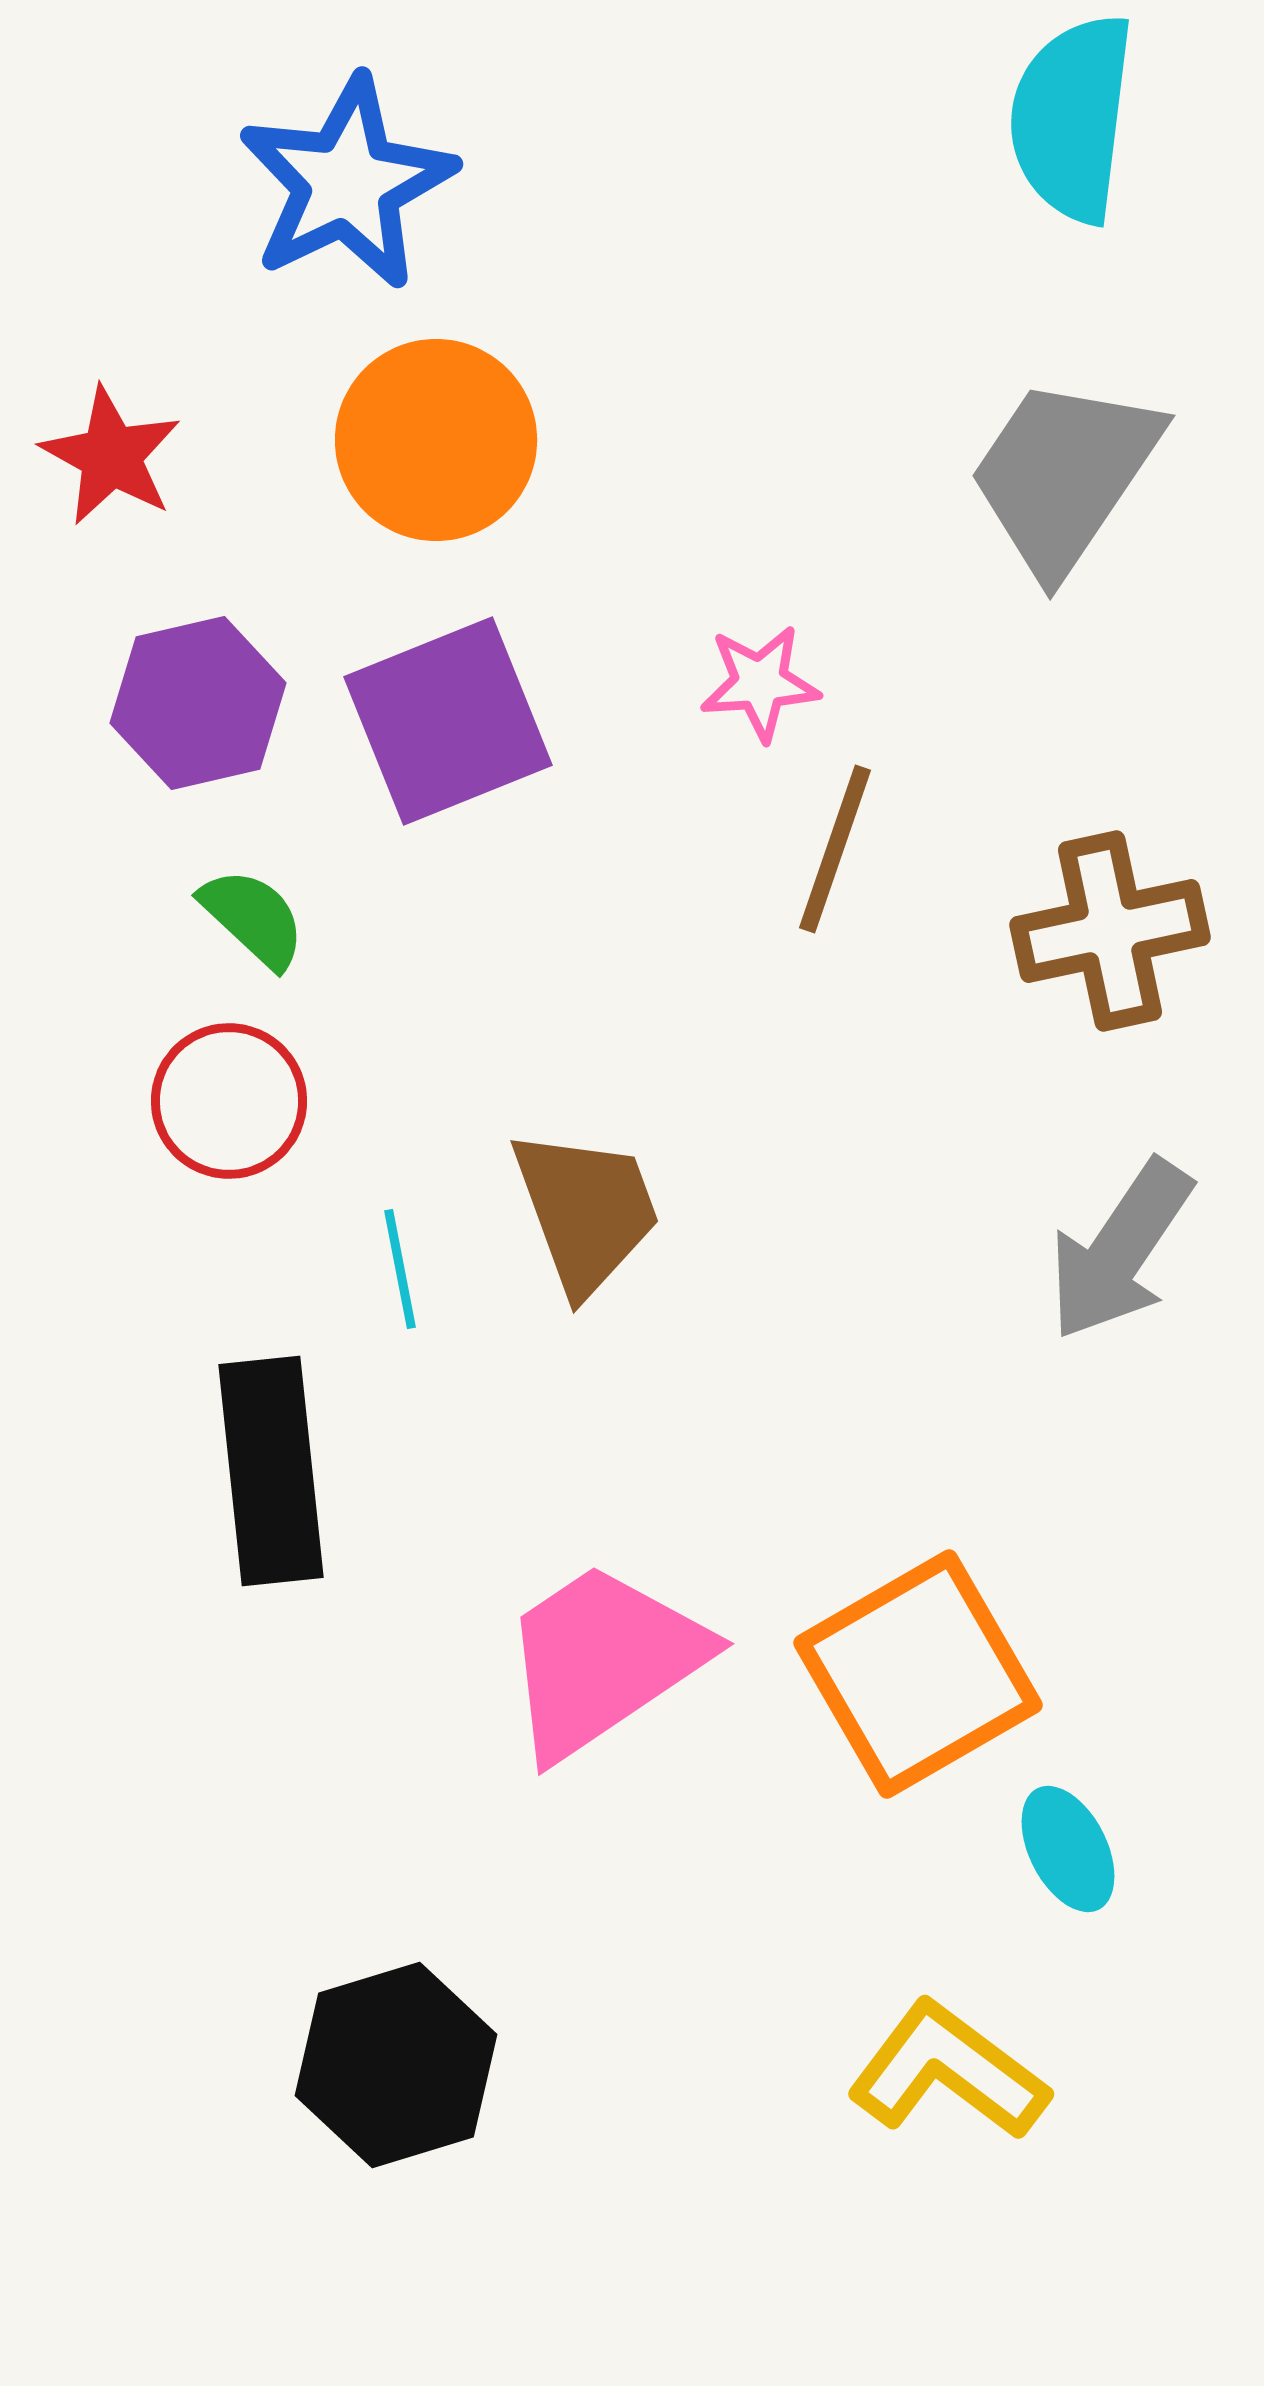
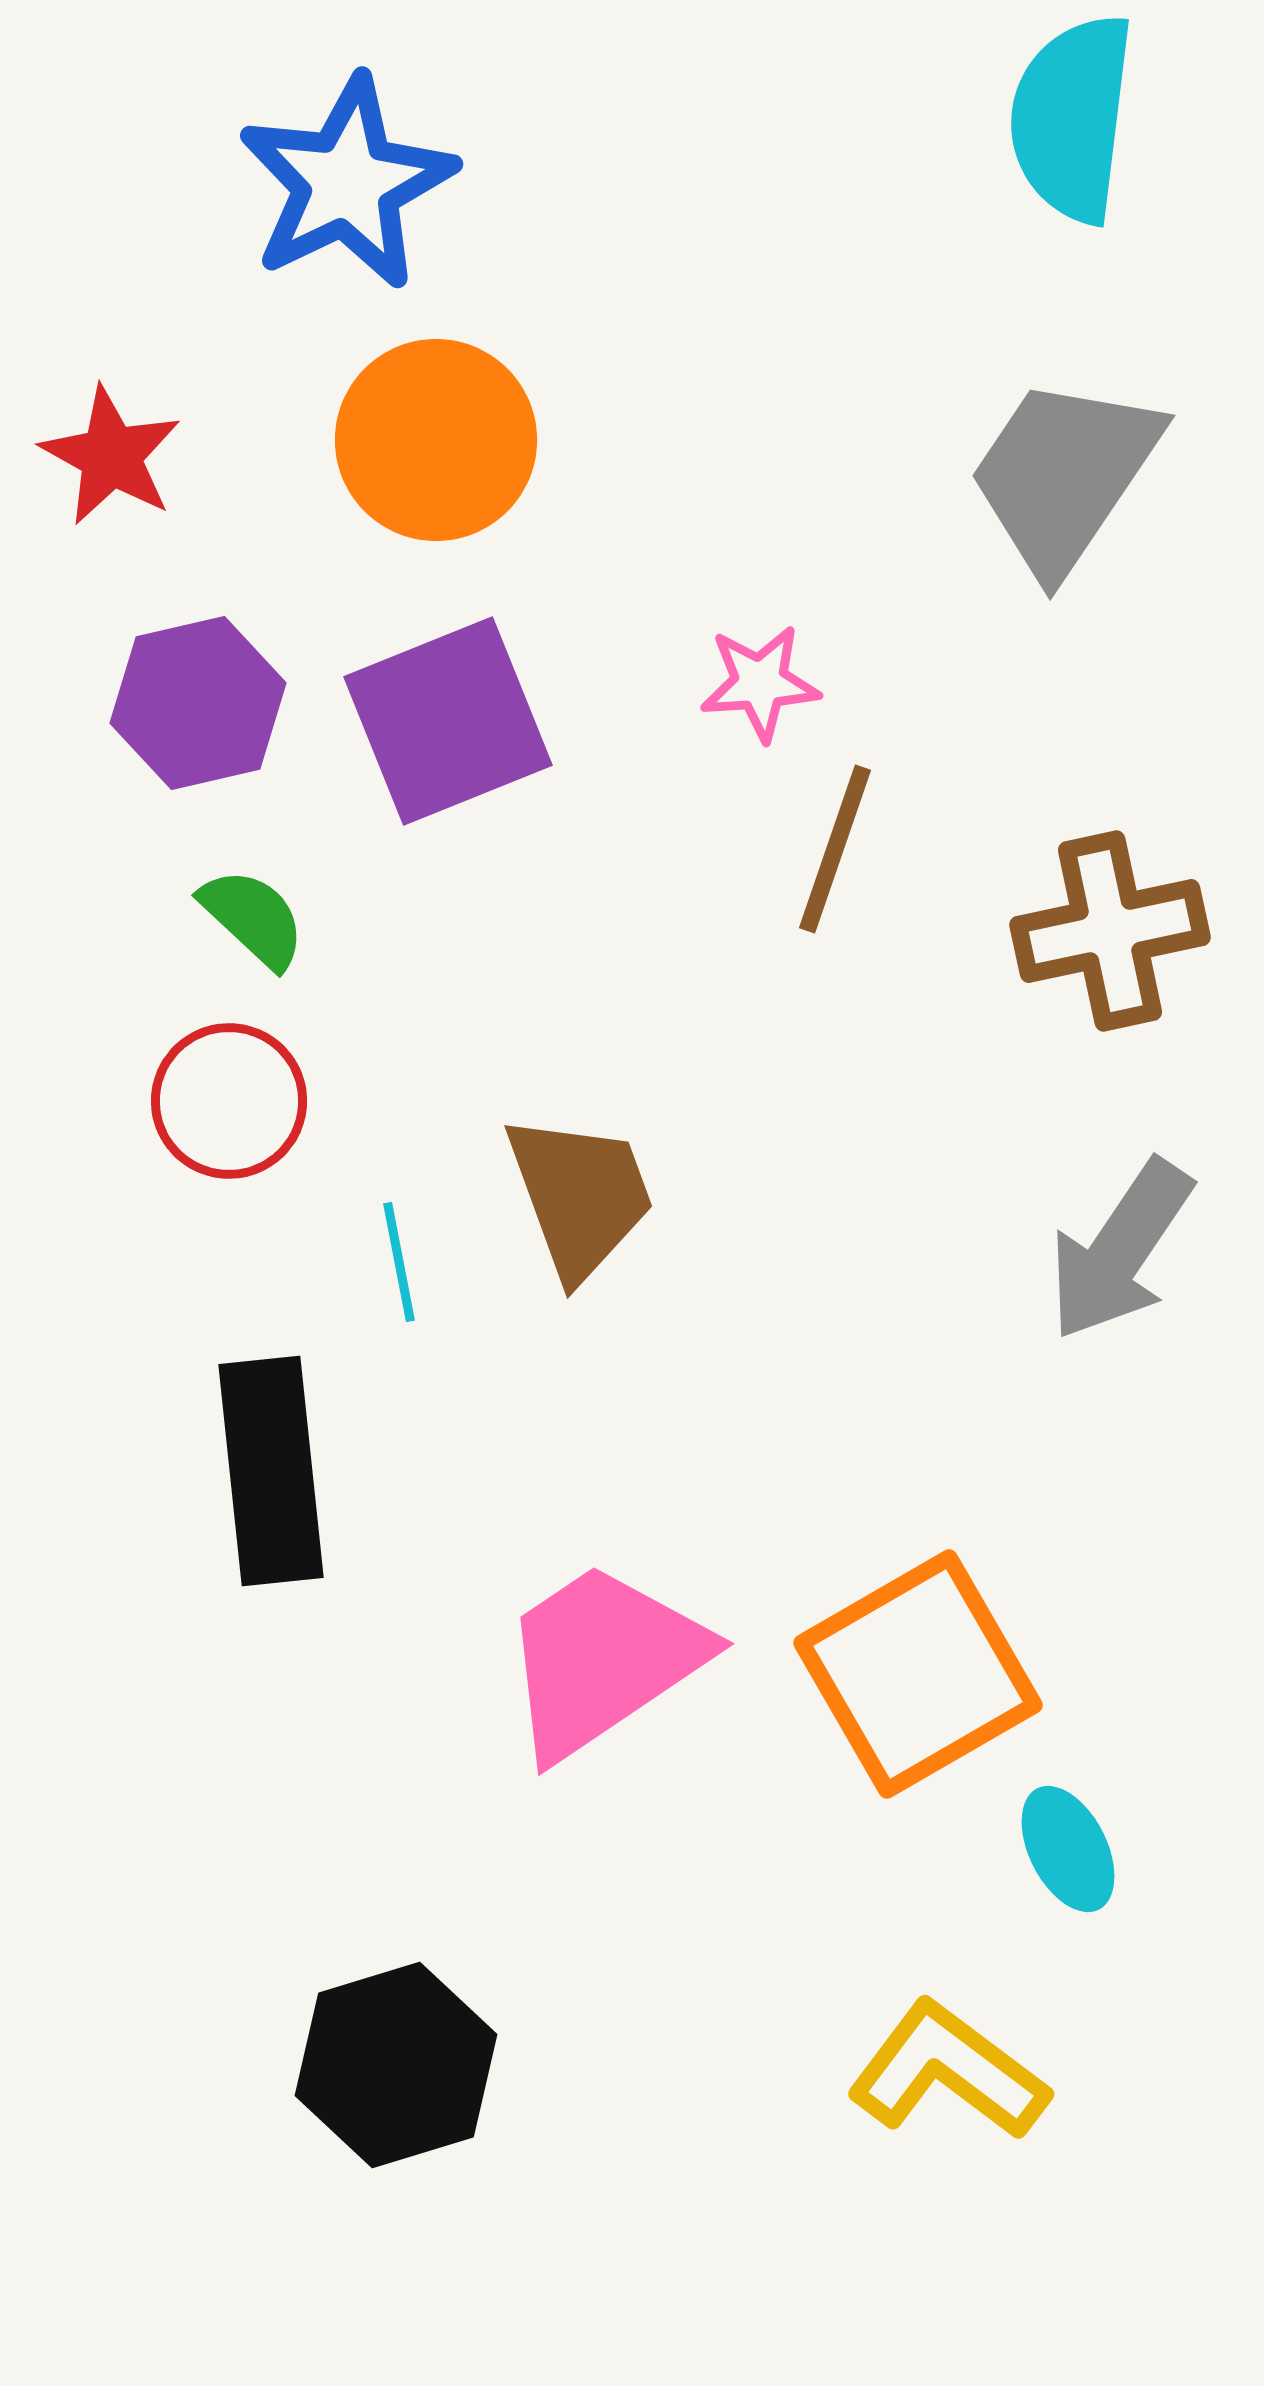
brown trapezoid: moved 6 px left, 15 px up
cyan line: moved 1 px left, 7 px up
